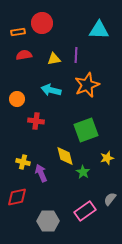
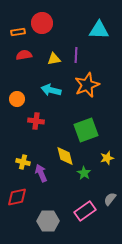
green star: moved 1 px right, 1 px down
